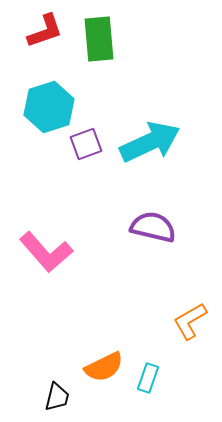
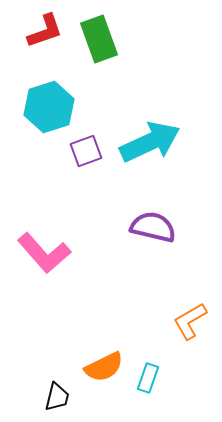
green rectangle: rotated 15 degrees counterclockwise
purple square: moved 7 px down
pink L-shape: moved 2 px left, 1 px down
